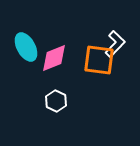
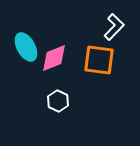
white L-shape: moved 1 px left, 17 px up
white hexagon: moved 2 px right
